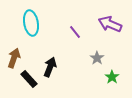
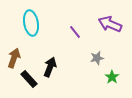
gray star: rotated 24 degrees clockwise
